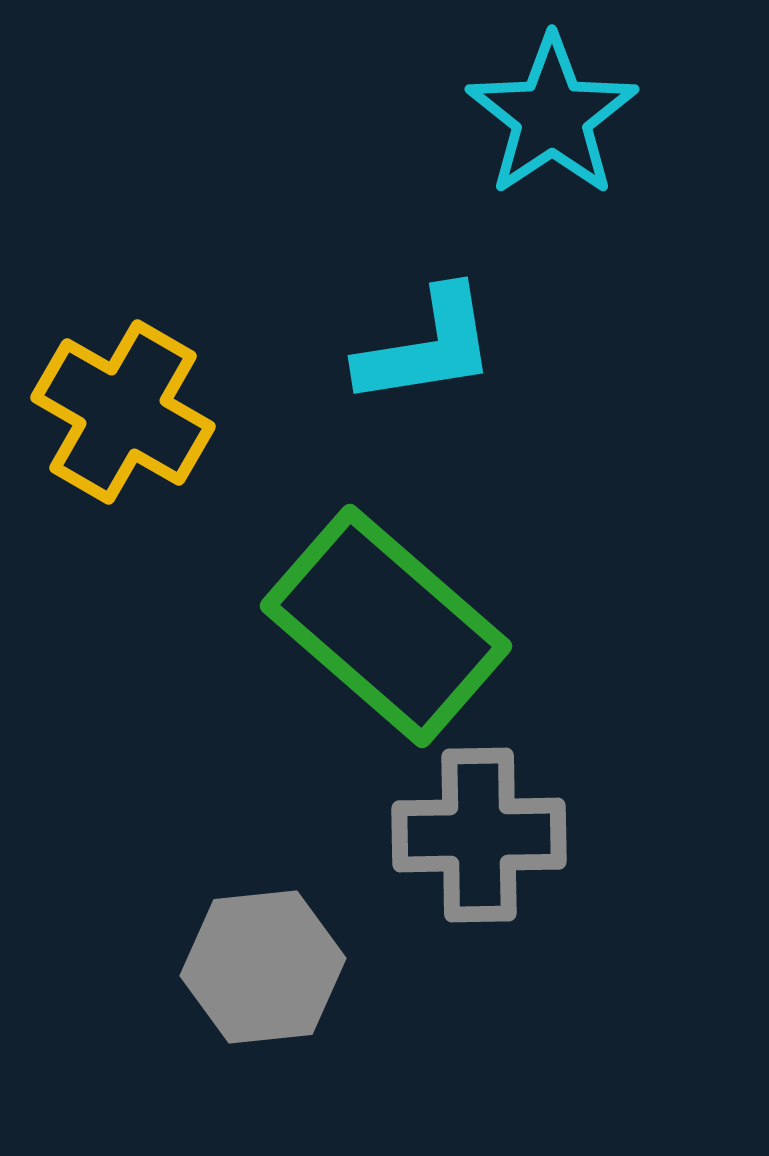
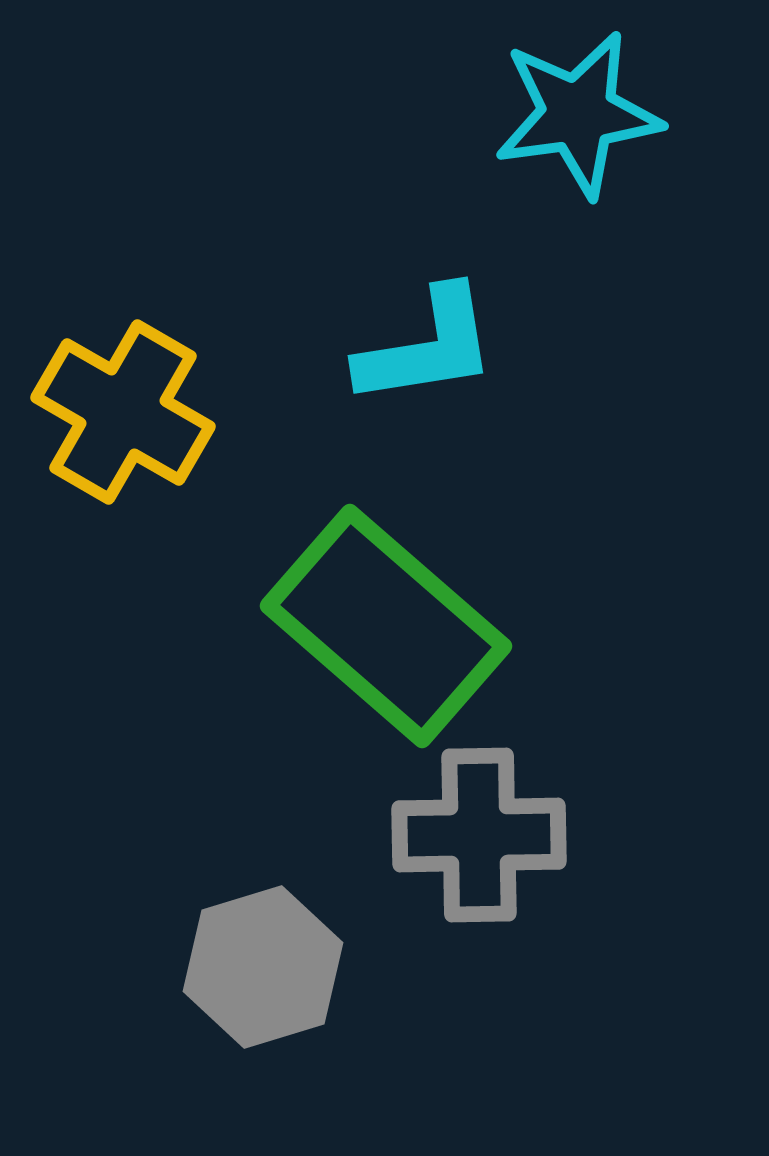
cyan star: moved 26 px right, 2 px up; rotated 26 degrees clockwise
gray hexagon: rotated 11 degrees counterclockwise
